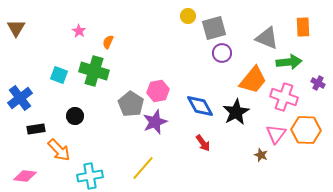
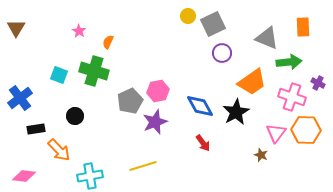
gray square: moved 1 px left, 4 px up; rotated 10 degrees counterclockwise
orange trapezoid: moved 1 px left, 2 px down; rotated 16 degrees clockwise
pink cross: moved 8 px right
gray pentagon: moved 1 px left, 3 px up; rotated 15 degrees clockwise
pink triangle: moved 1 px up
yellow line: moved 2 px up; rotated 32 degrees clockwise
pink diamond: moved 1 px left
